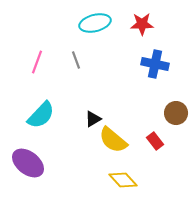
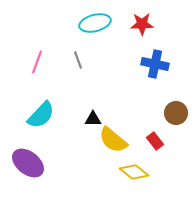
gray line: moved 2 px right
black triangle: rotated 30 degrees clockwise
yellow diamond: moved 11 px right, 8 px up; rotated 8 degrees counterclockwise
